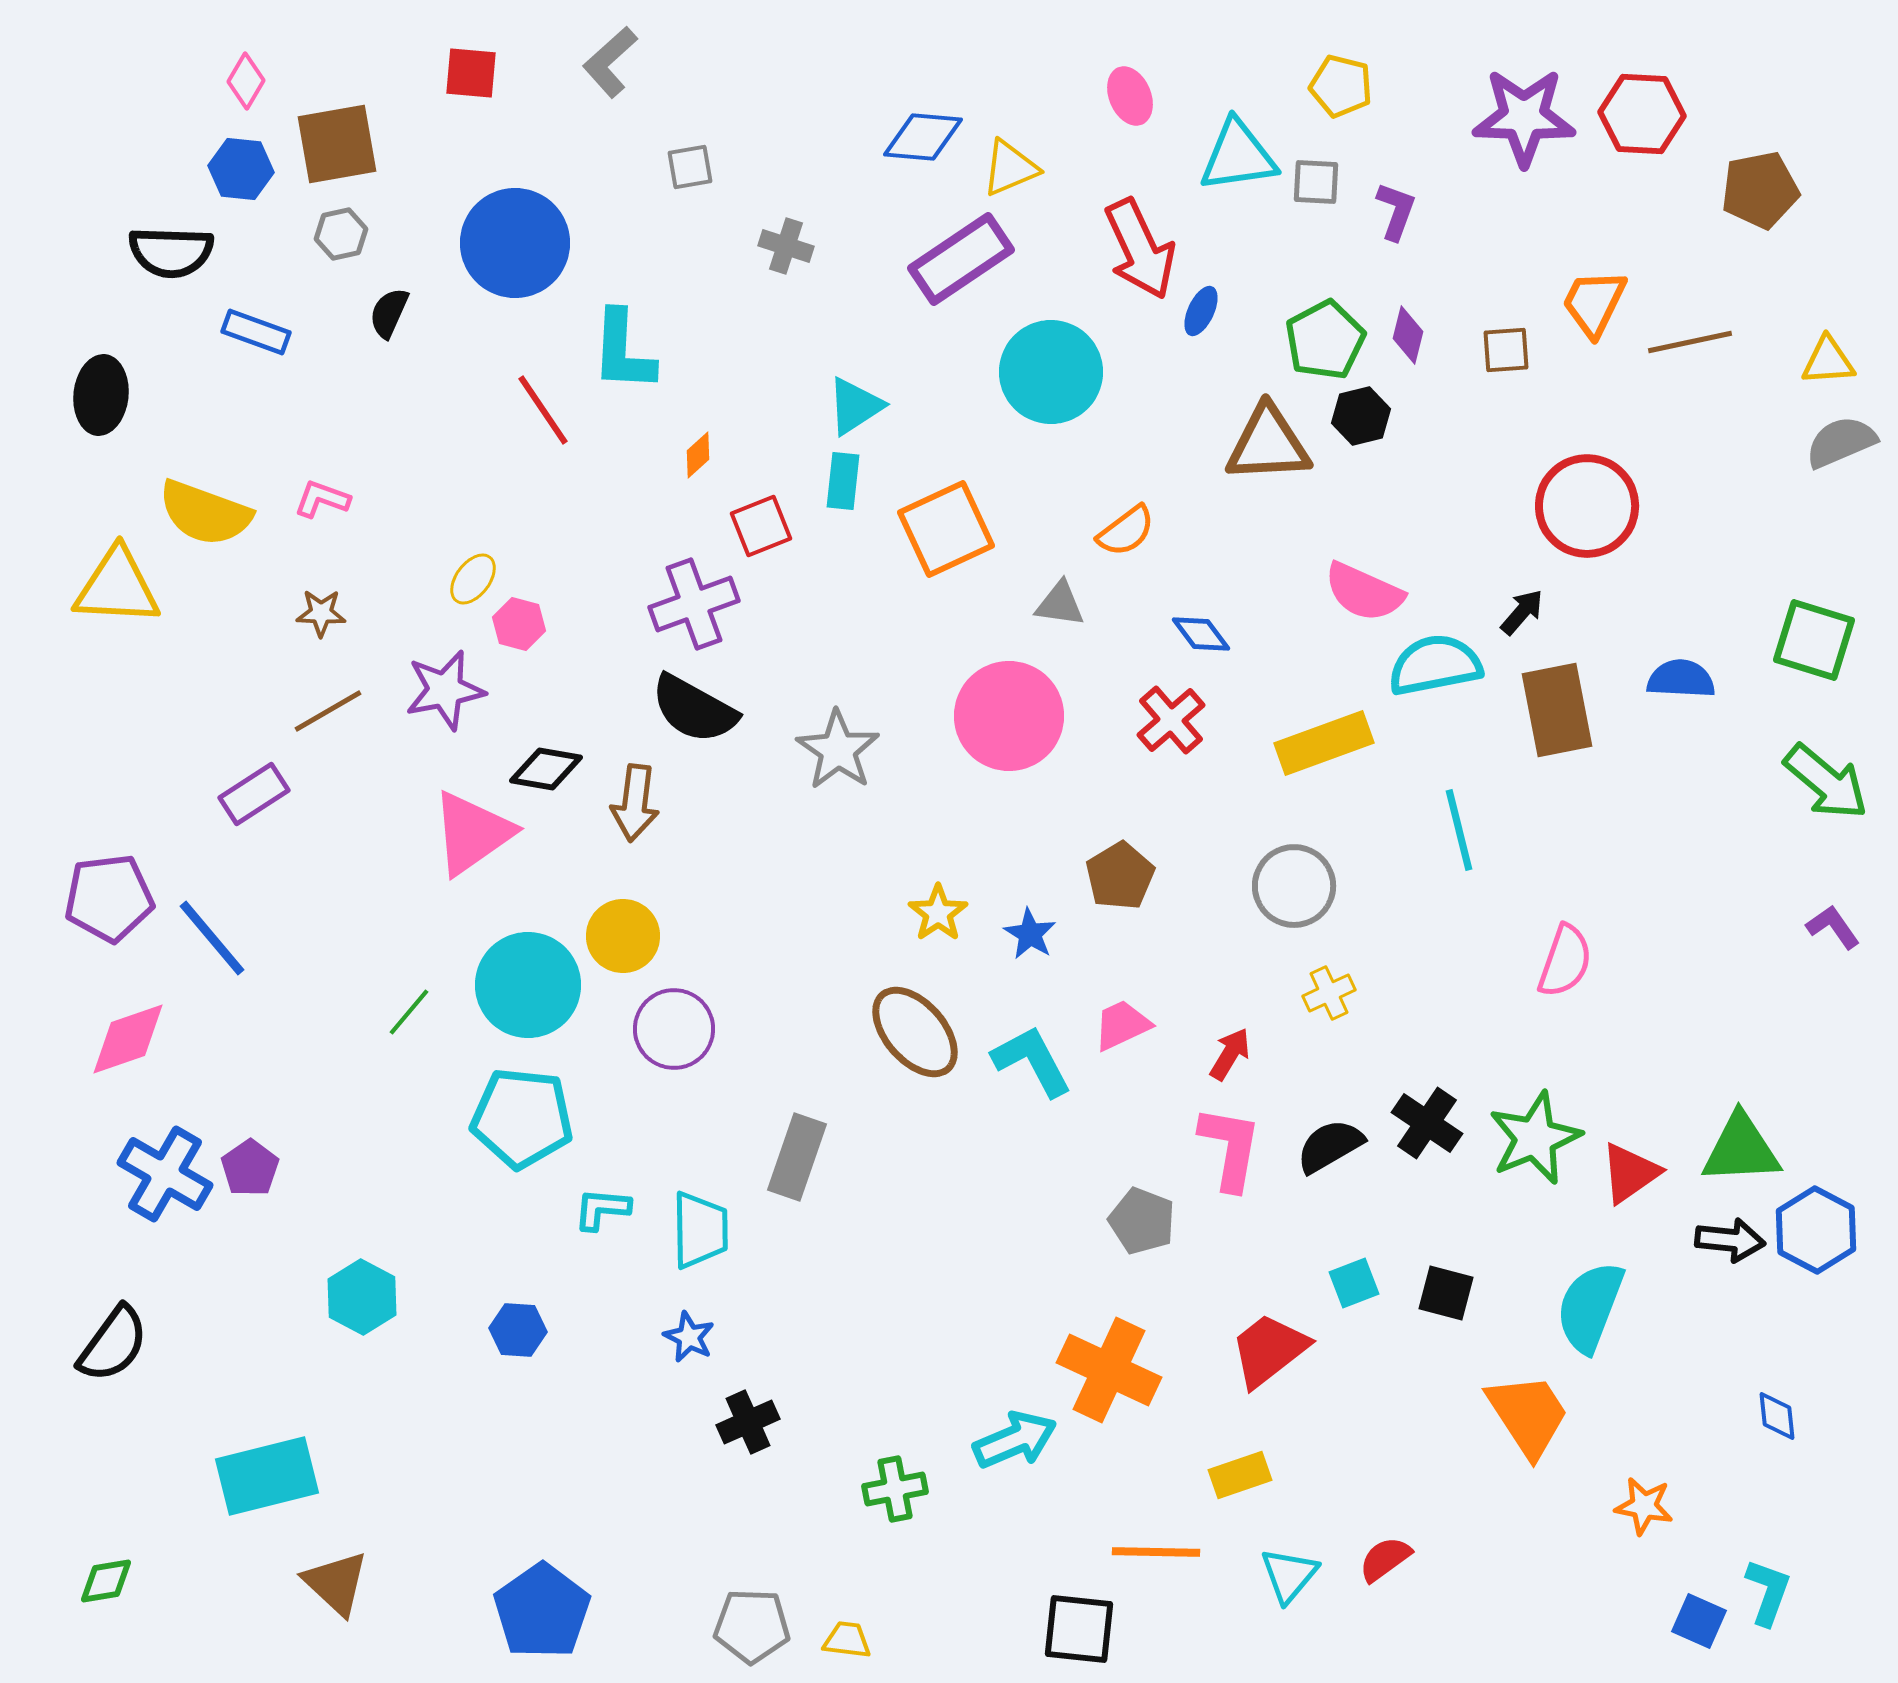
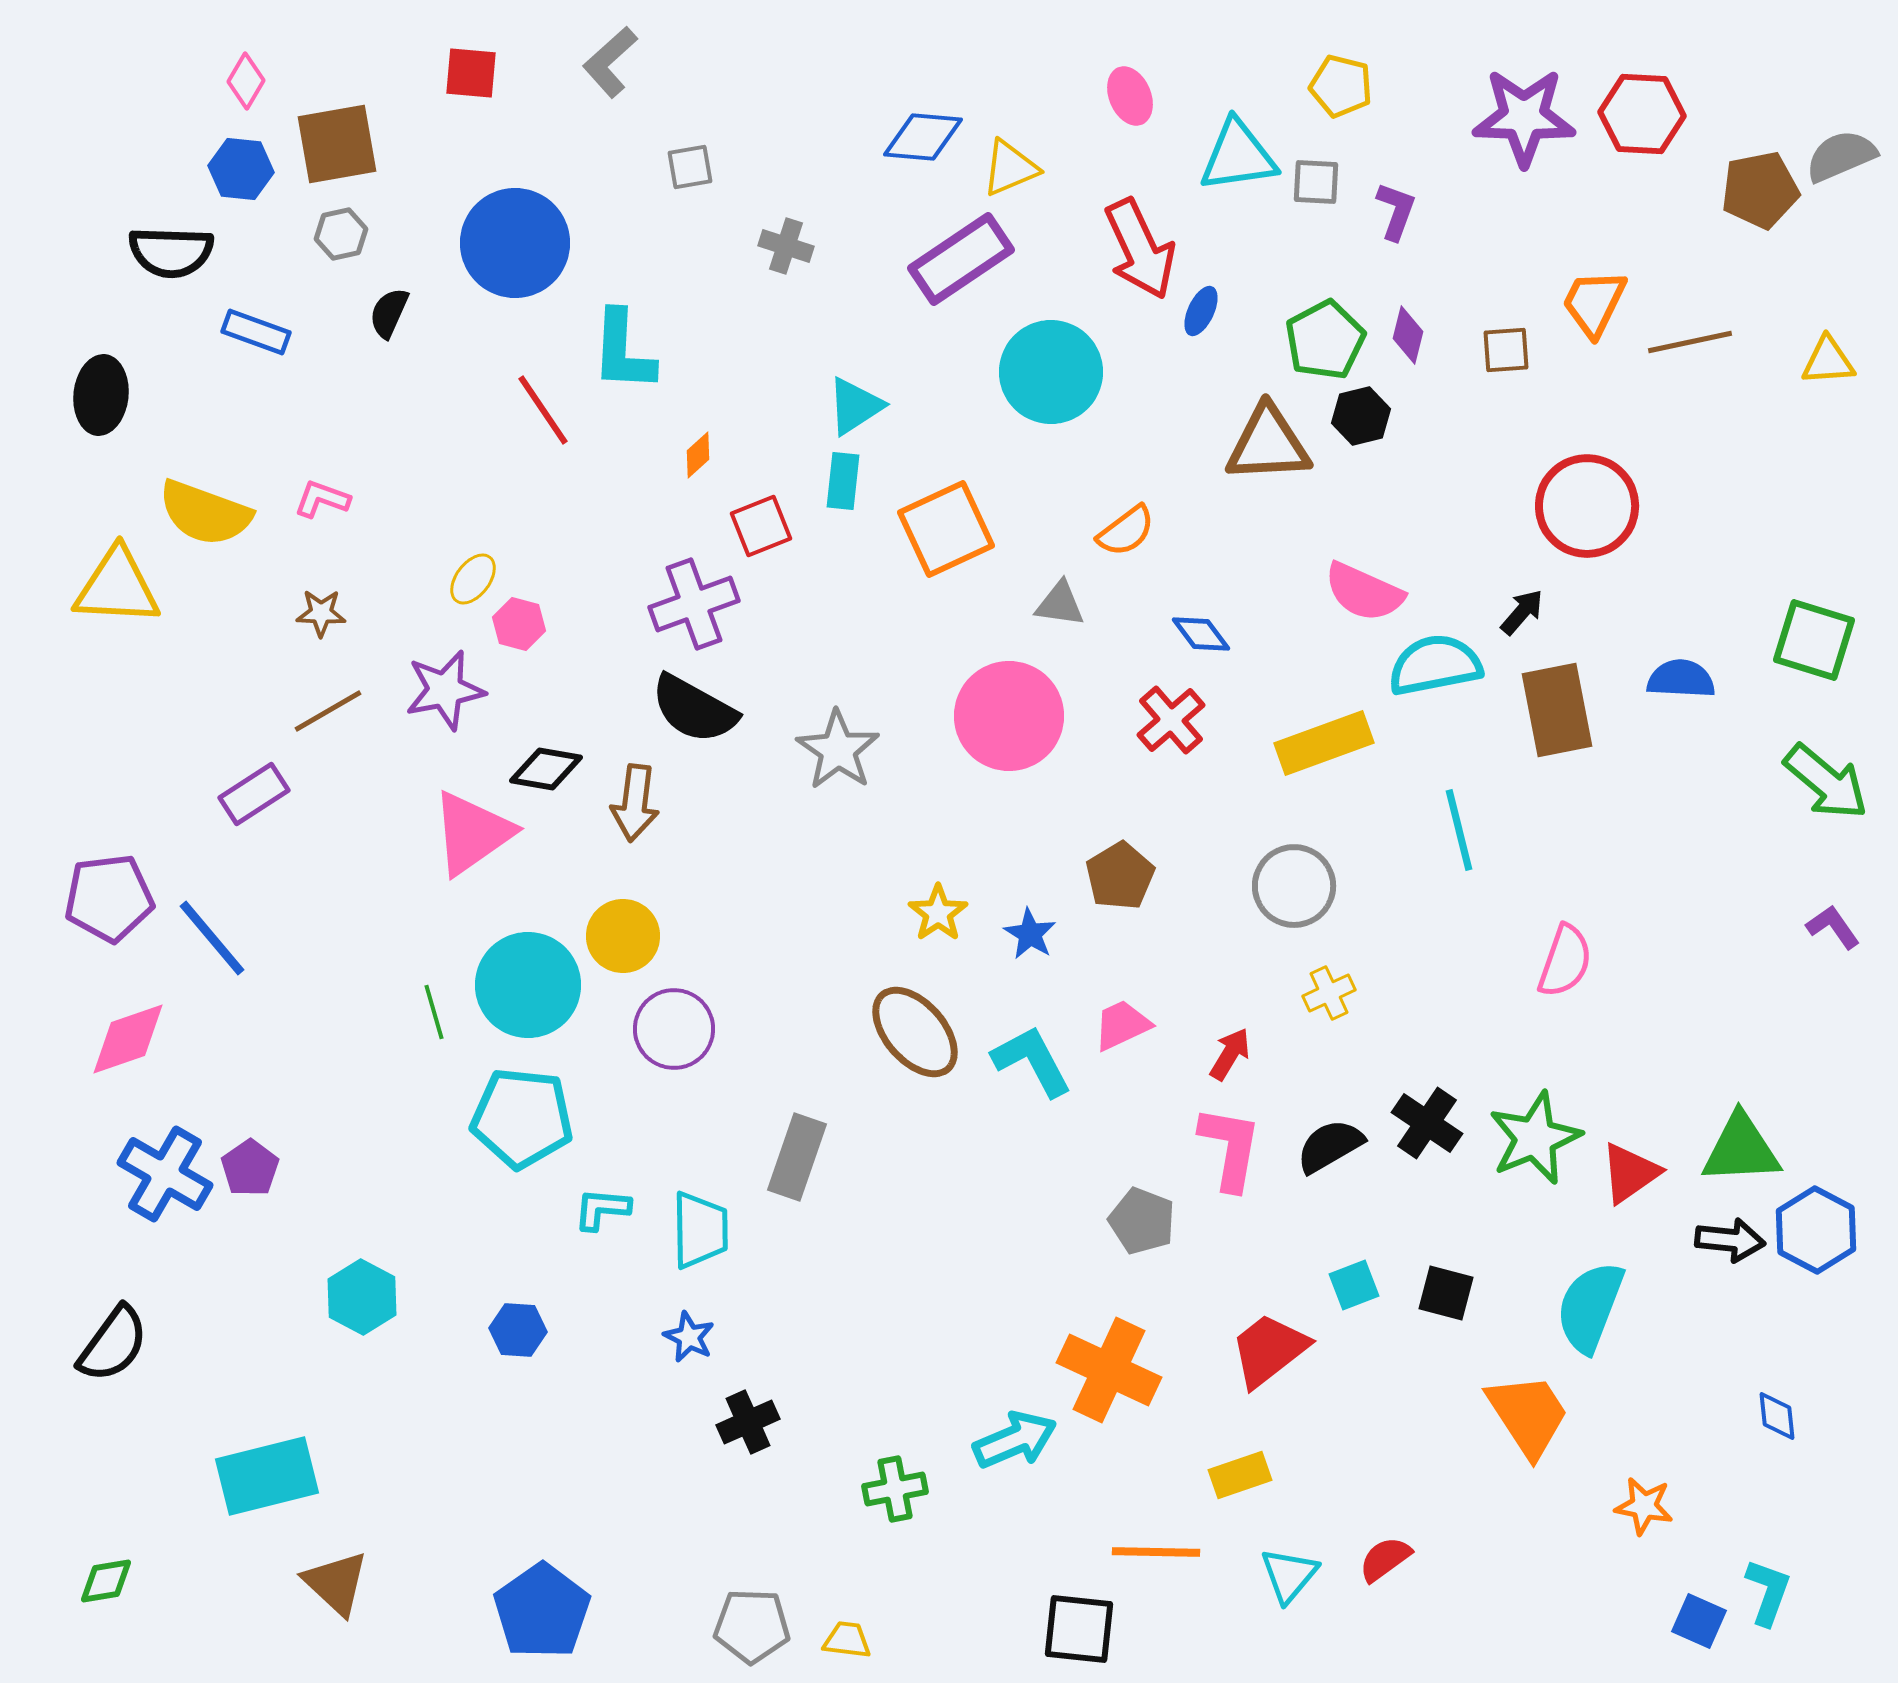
gray semicircle at (1841, 442): moved 286 px up
green line at (409, 1012): moved 25 px right; rotated 56 degrees counterclockwise
cyan square at (1354, 1283): moved 2 px down
